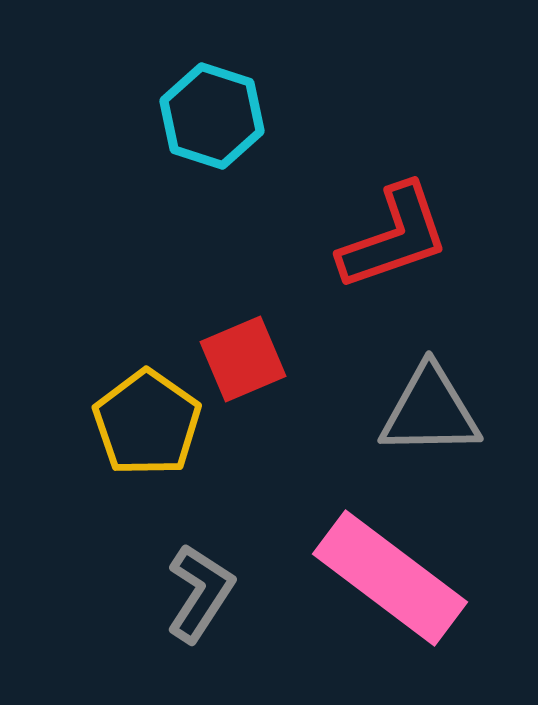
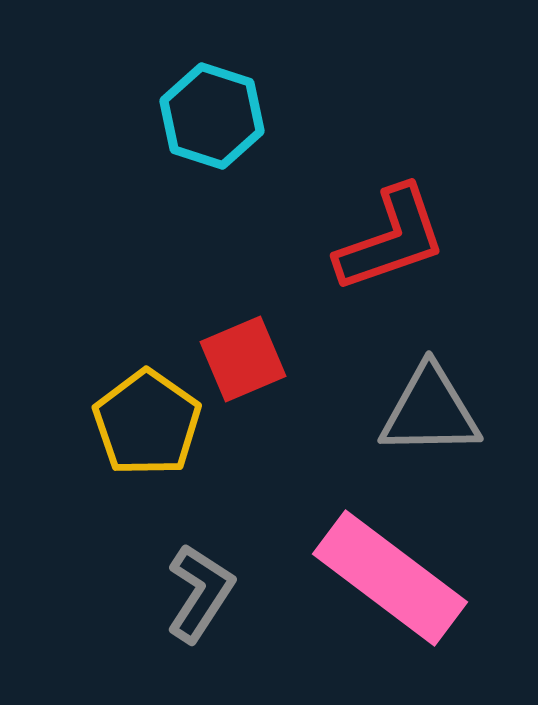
red L-shape: moved 3 px left, 2 px down
